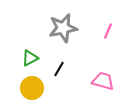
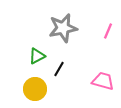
green triangle: moved 7 px right, 2 px up
yellow circle: moved 3 px right, 1 px down
